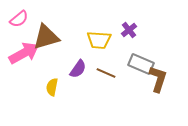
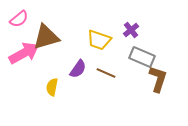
purple cross: moved 2 px right
yellow trapezoid: rotated 15 degrees clockwise
gray rectangle: moved 1 px right, 7 px up
